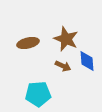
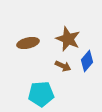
brown star: moved 2 px right
blue diamond: rotated 45 degrees clockwise
cyan pentagon: moved 3 px right
